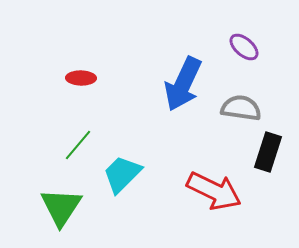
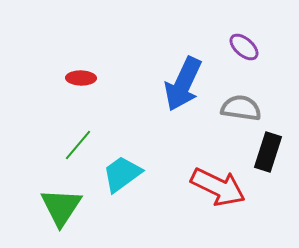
cyan trapezoid: rotated 9 degrees clockwise
red arrow: moved 4 px right, 4 px up
